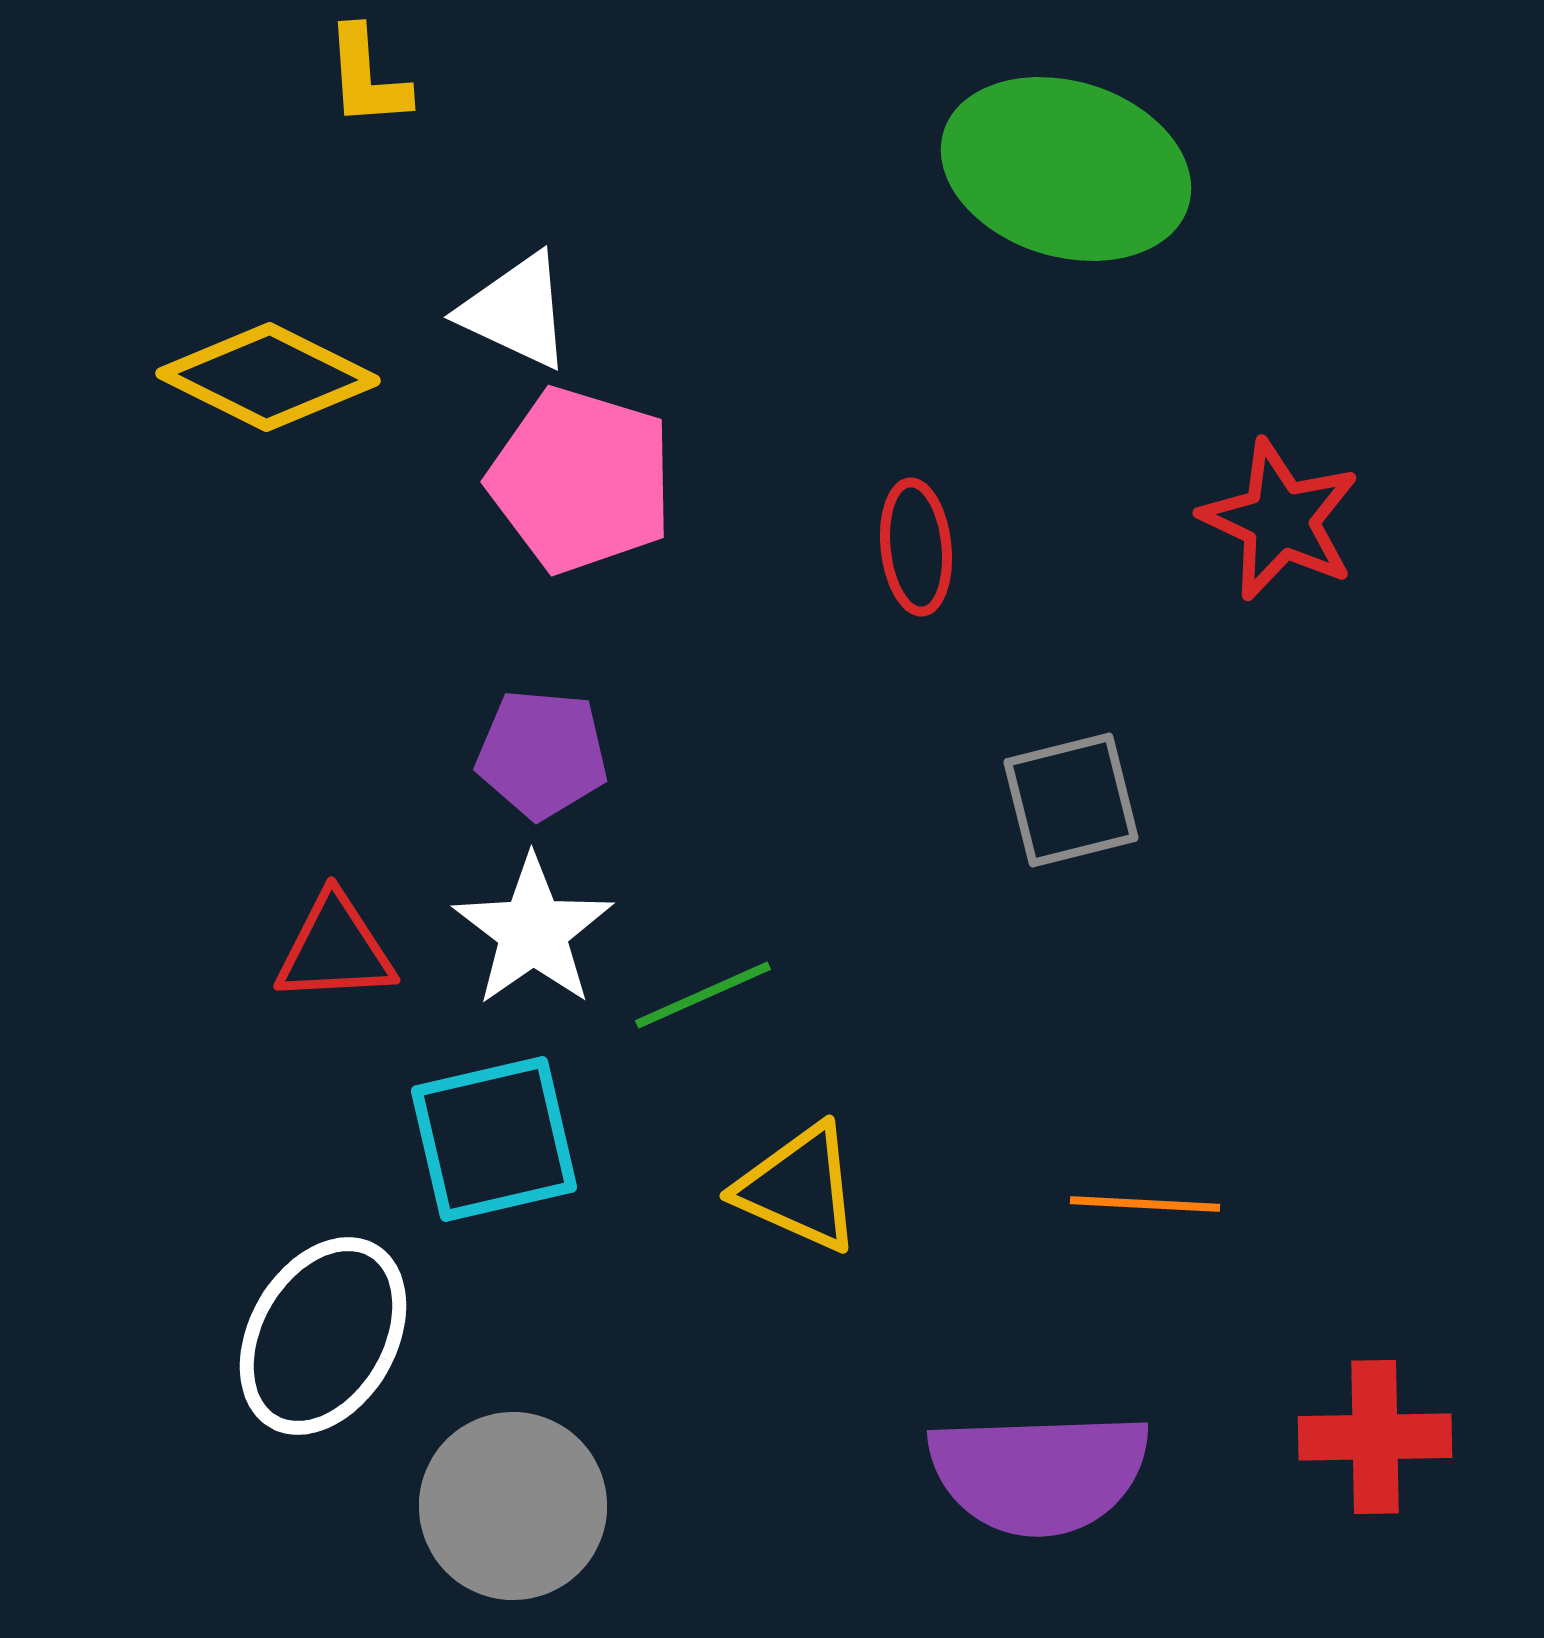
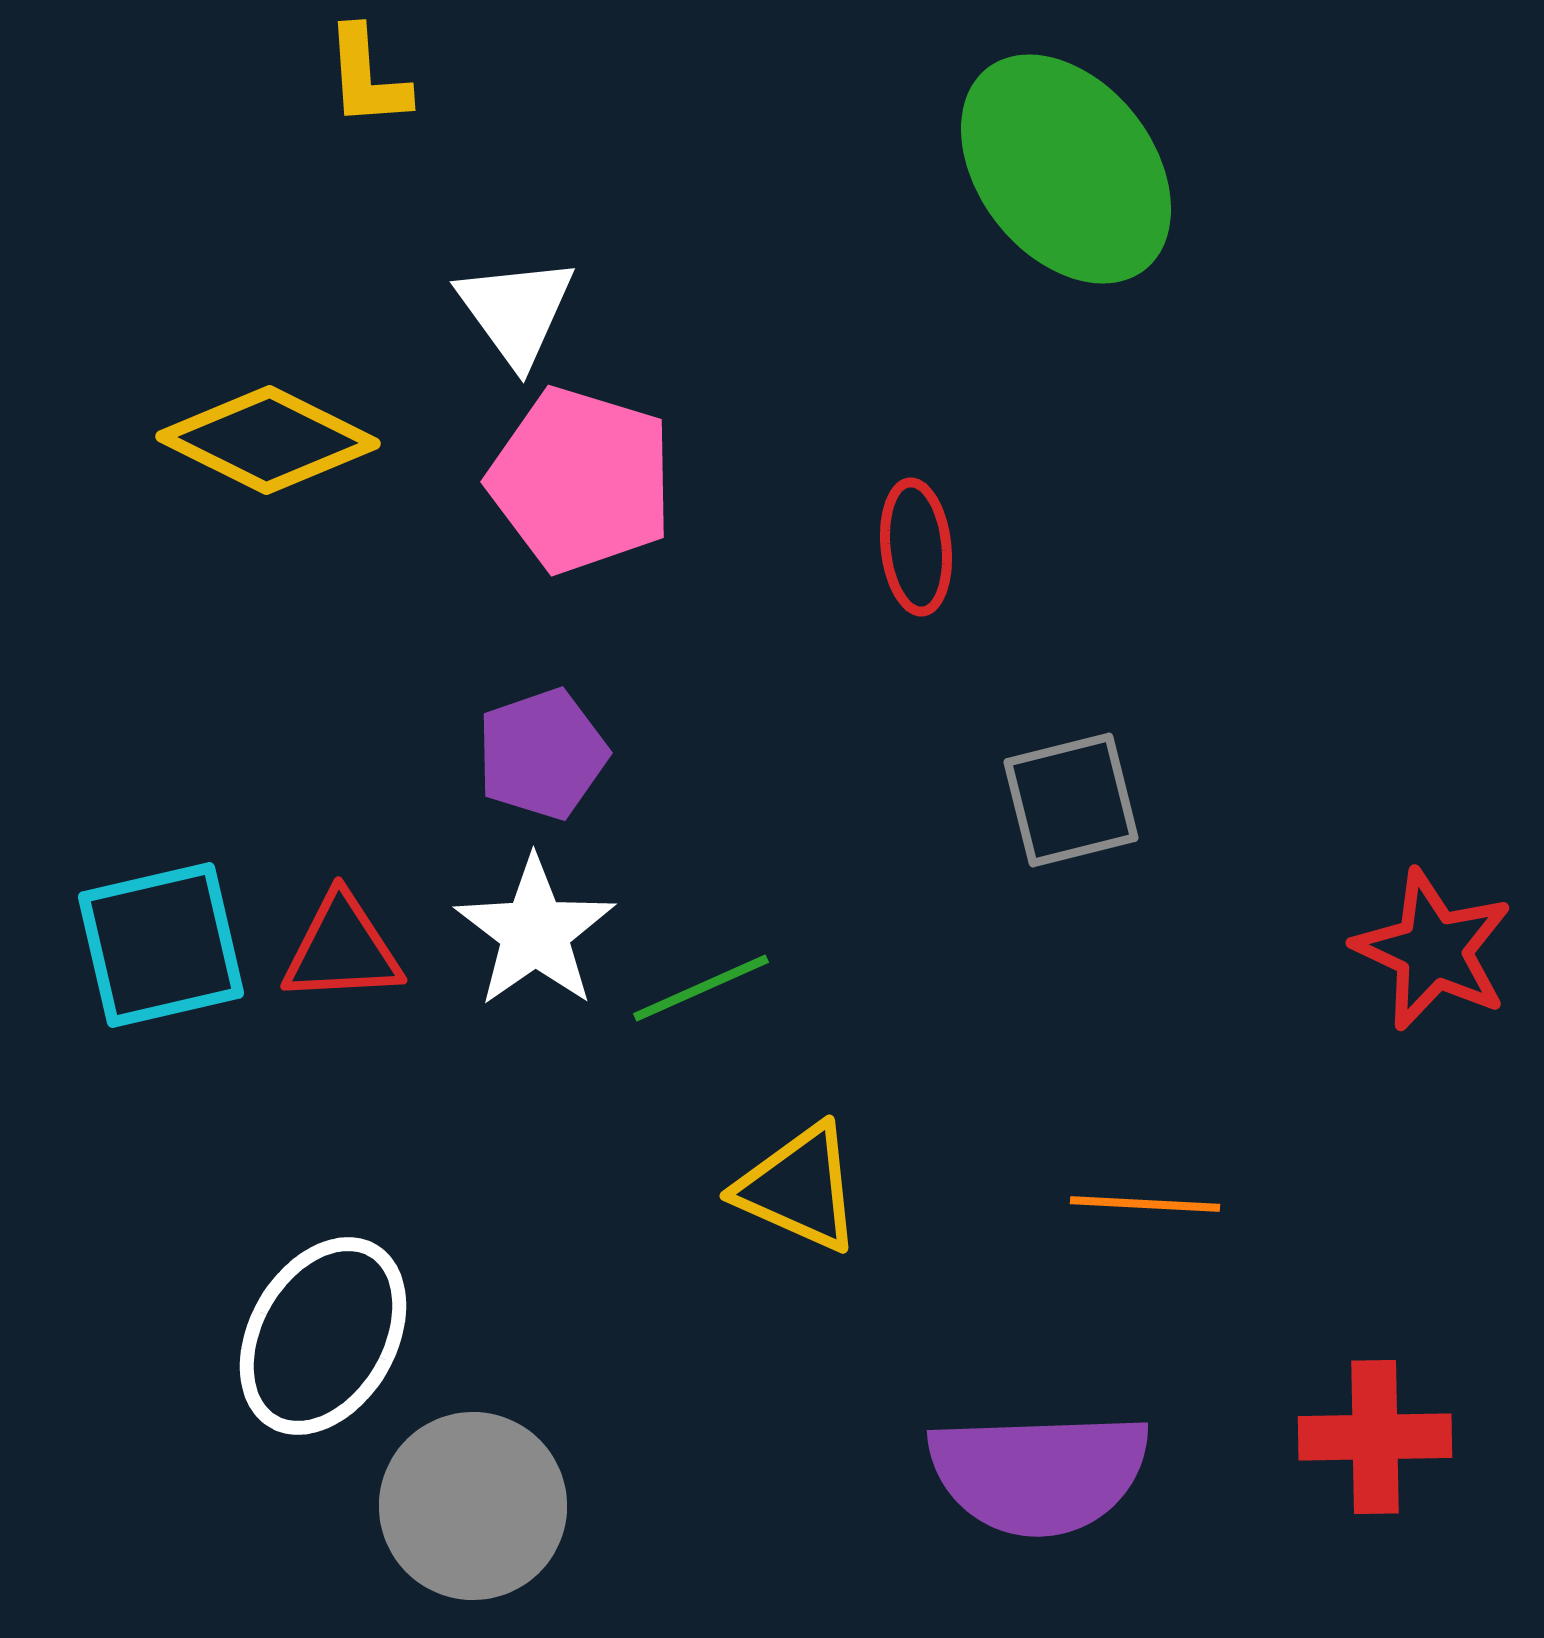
green ellipse: rotated 35 degrees clockwise
white triangle: rotated 29 degrees clockwise
yellow diamond: moved 63 px down
red star: moved 153 px right, 430 px down
purple pentagon: rotated 24 degrees counterclockwise
white star: moved 2 px right, 1 px down
red triangle: moved 7 px right
green line: moved 2 px left, 7 px up
cyan square: moved 333 px left, 194 px up
gray circle: moved 40 px left
